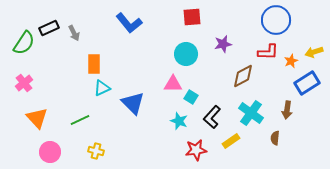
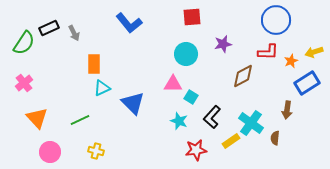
cyan cross: moved 10 px down
